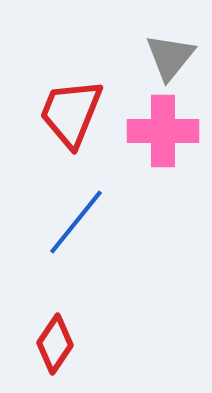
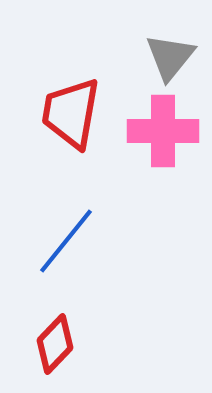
red trapezoid: rotated 12 degrees counterclockwise
blue line: moved 10 px left, 19 px down
red diamond: rotated 10 degrees clockwise
